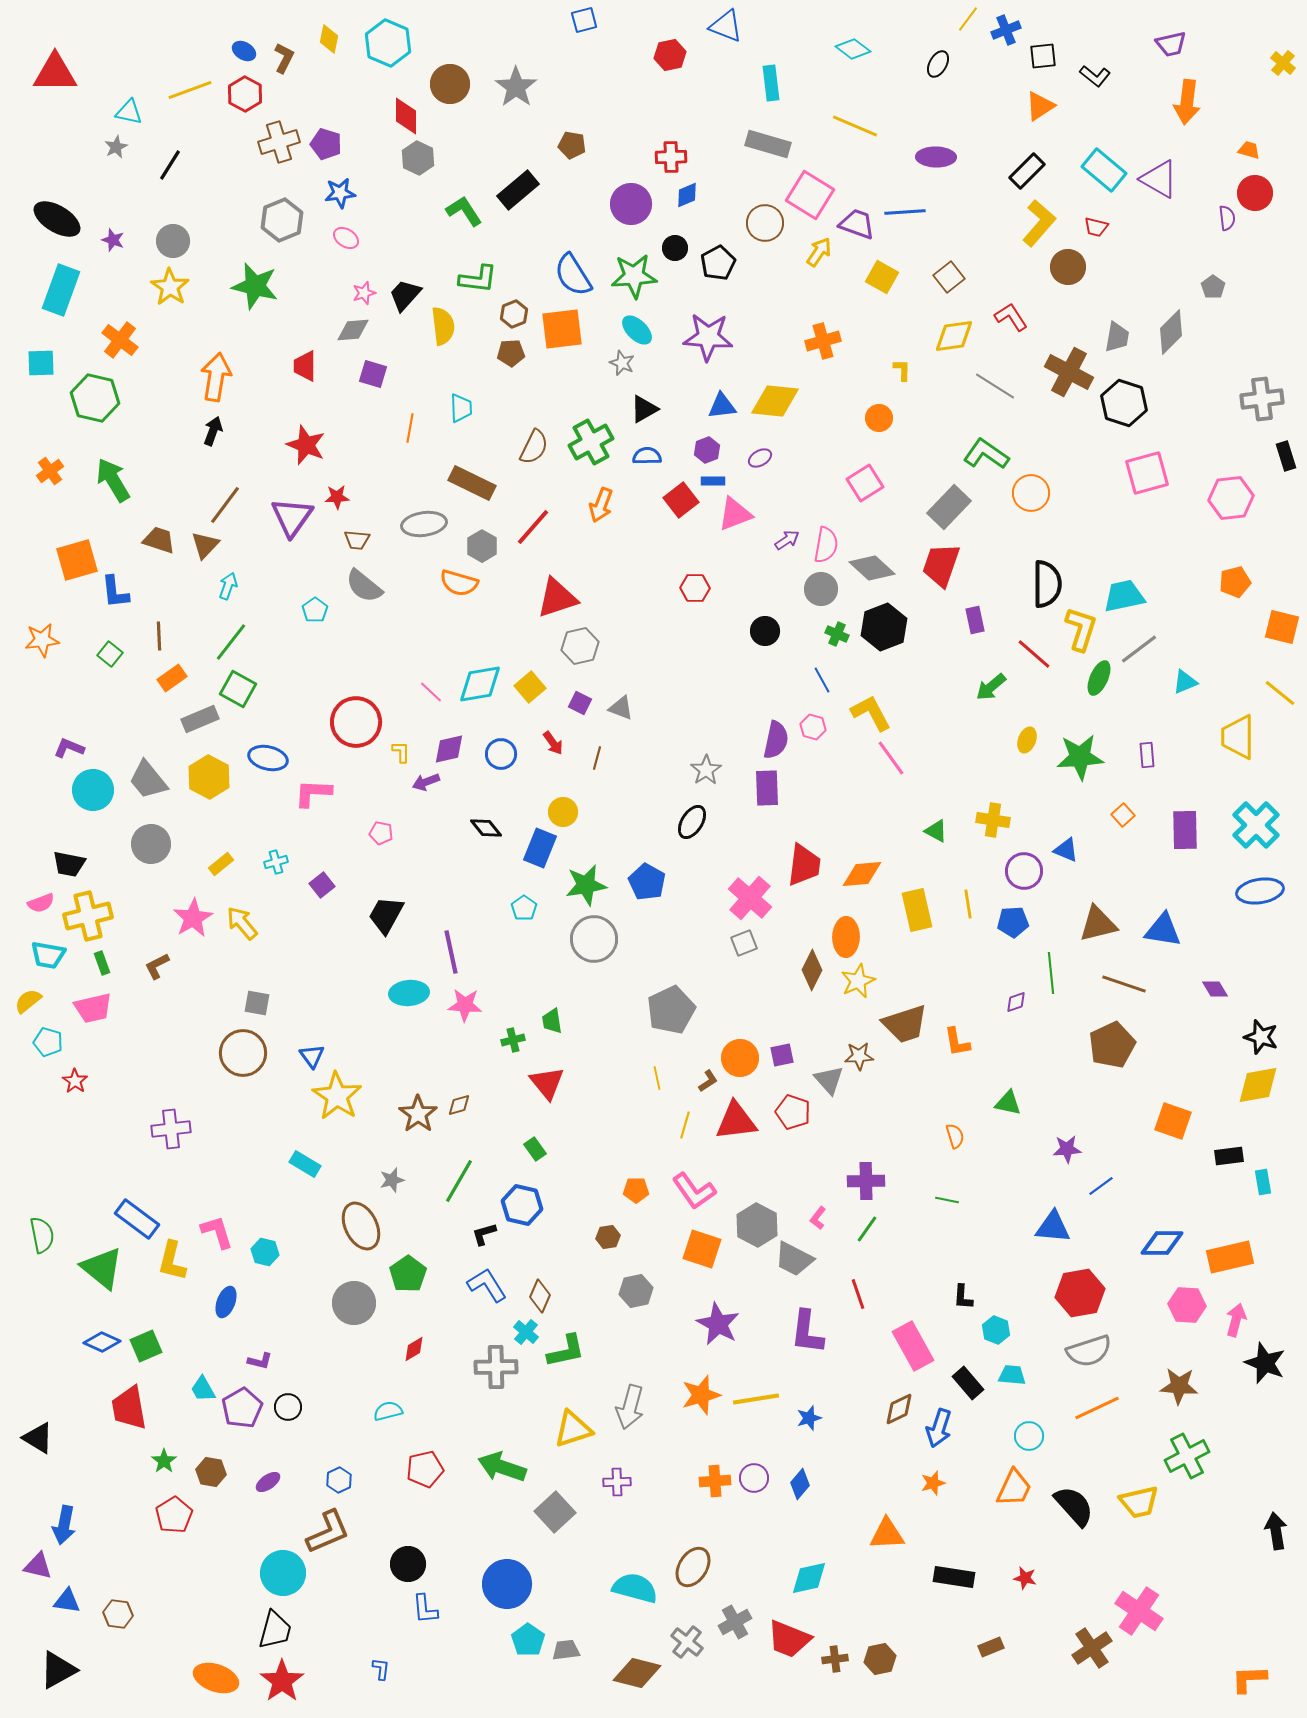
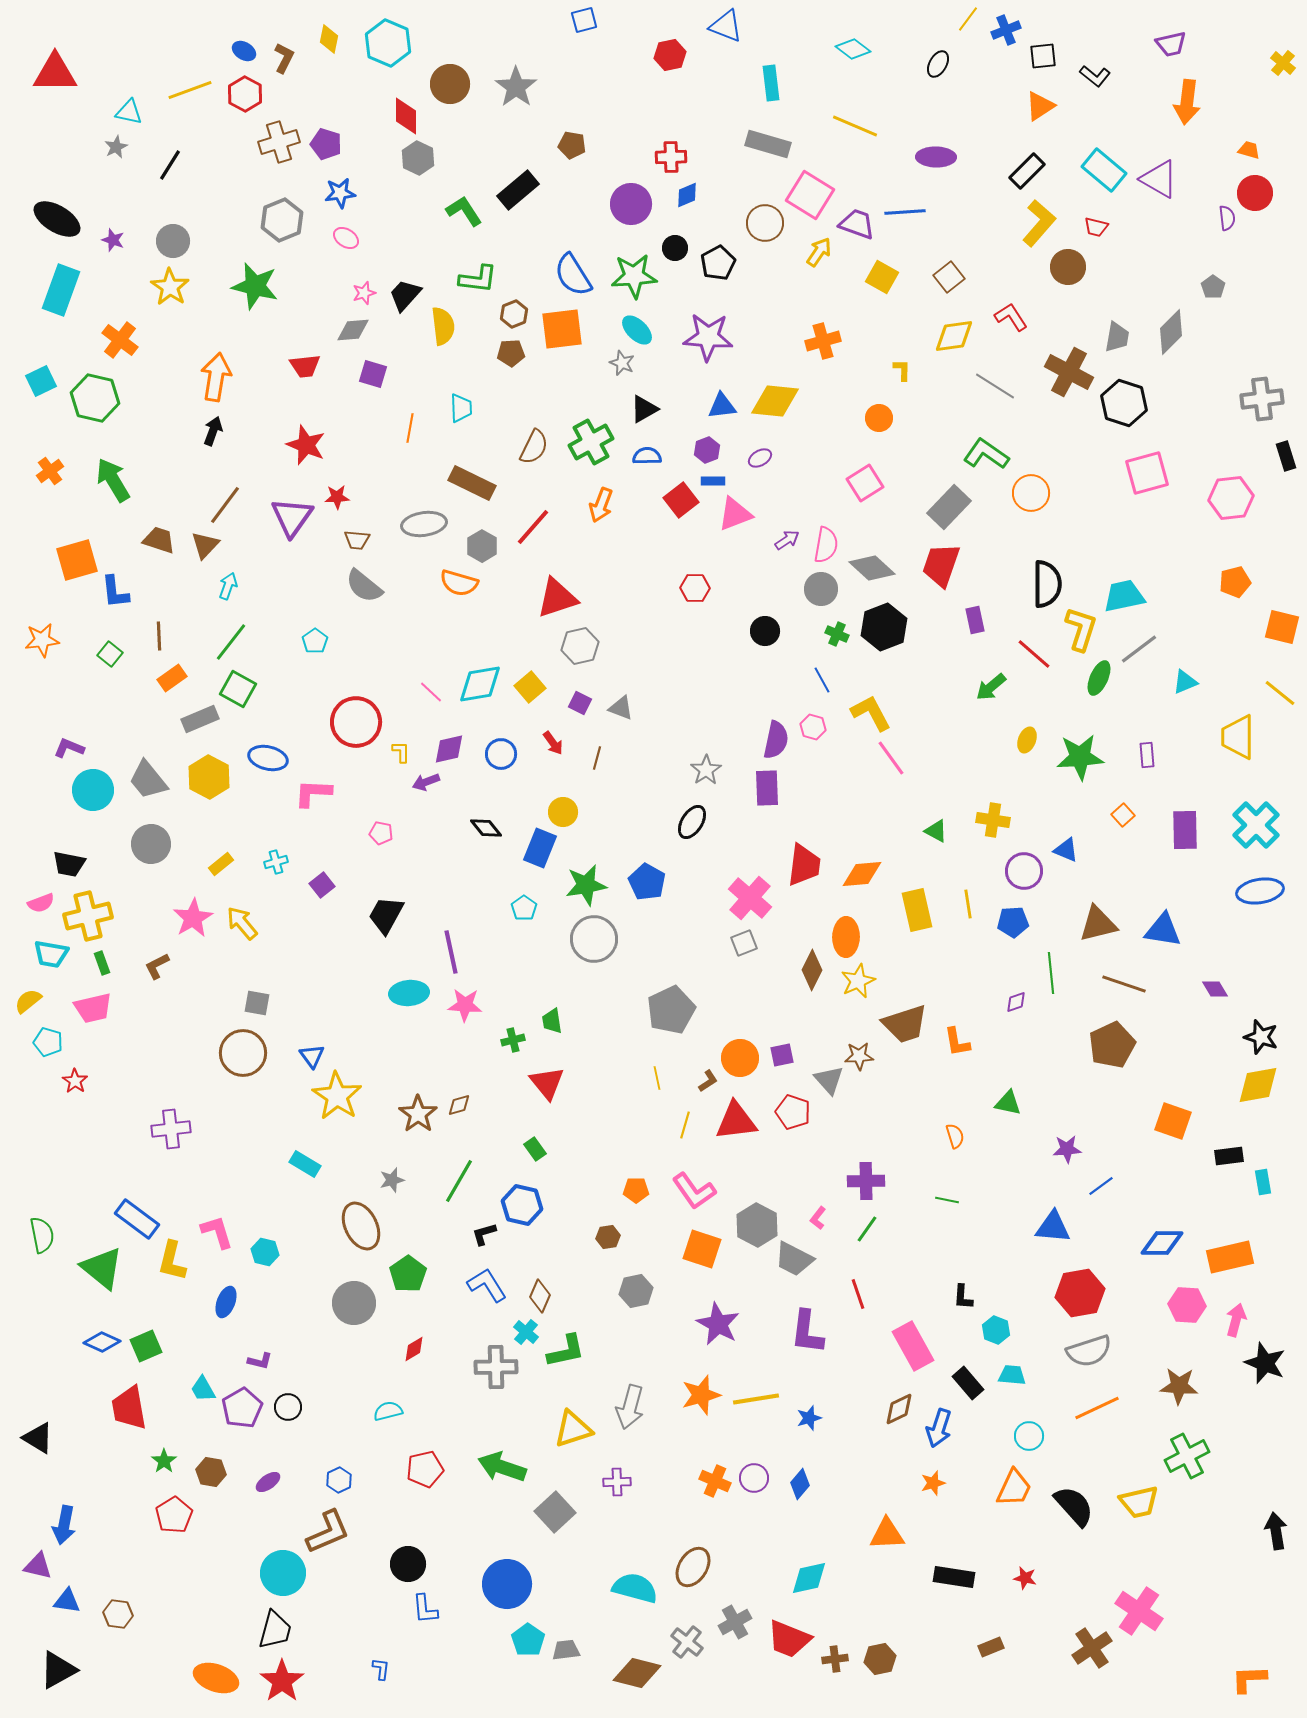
cyan square at (41, 363): moved 18 px down; rotated 24 degrees counterclockwise
red trapezoid at (305, 366): rotated 96 degrees counterclockwise
cyan pentagon at (315, 610): moved 31 px down
cyan trapezoid at (48, 955): moved 3 px right, 1 px up
orange cross at (715, 1481): rotated 28 degrees clockwise
